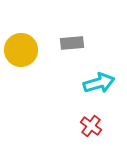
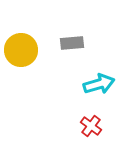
cyan arrow: moved 1 px down
